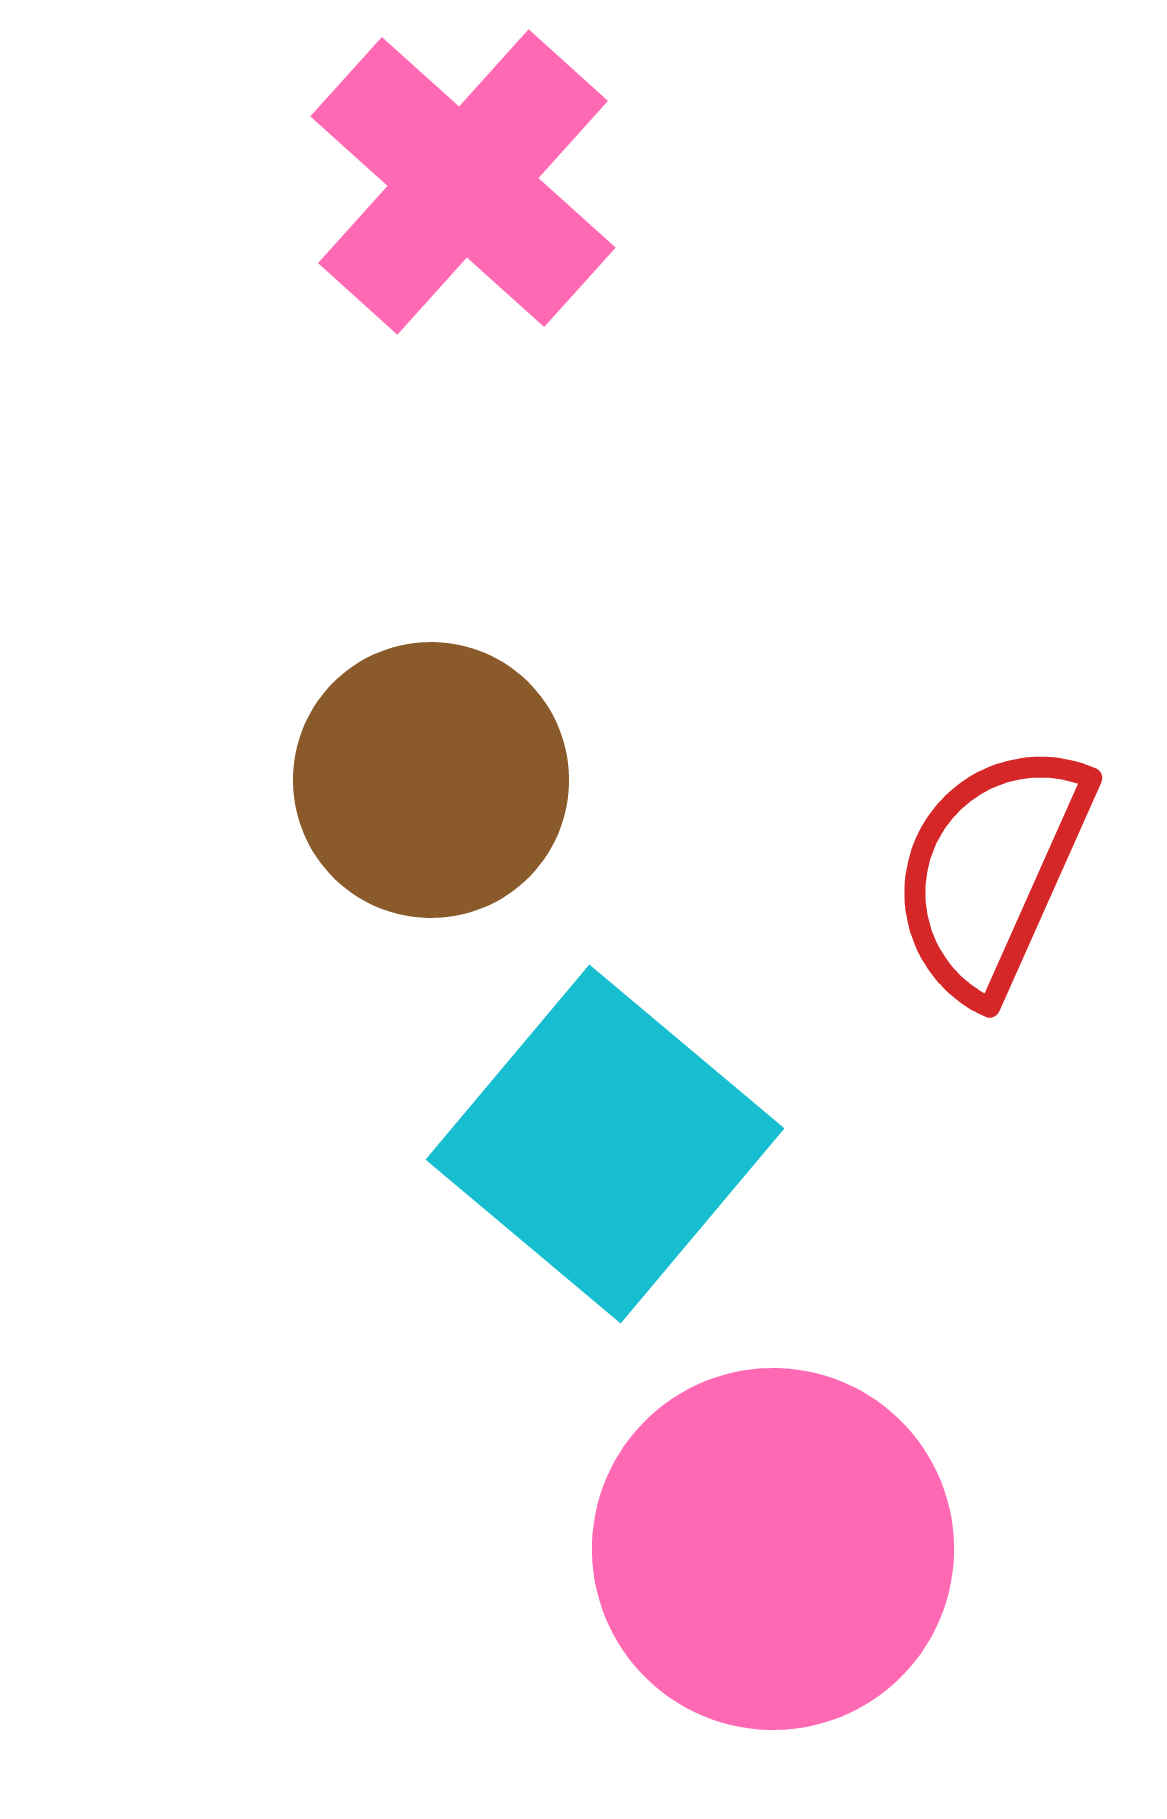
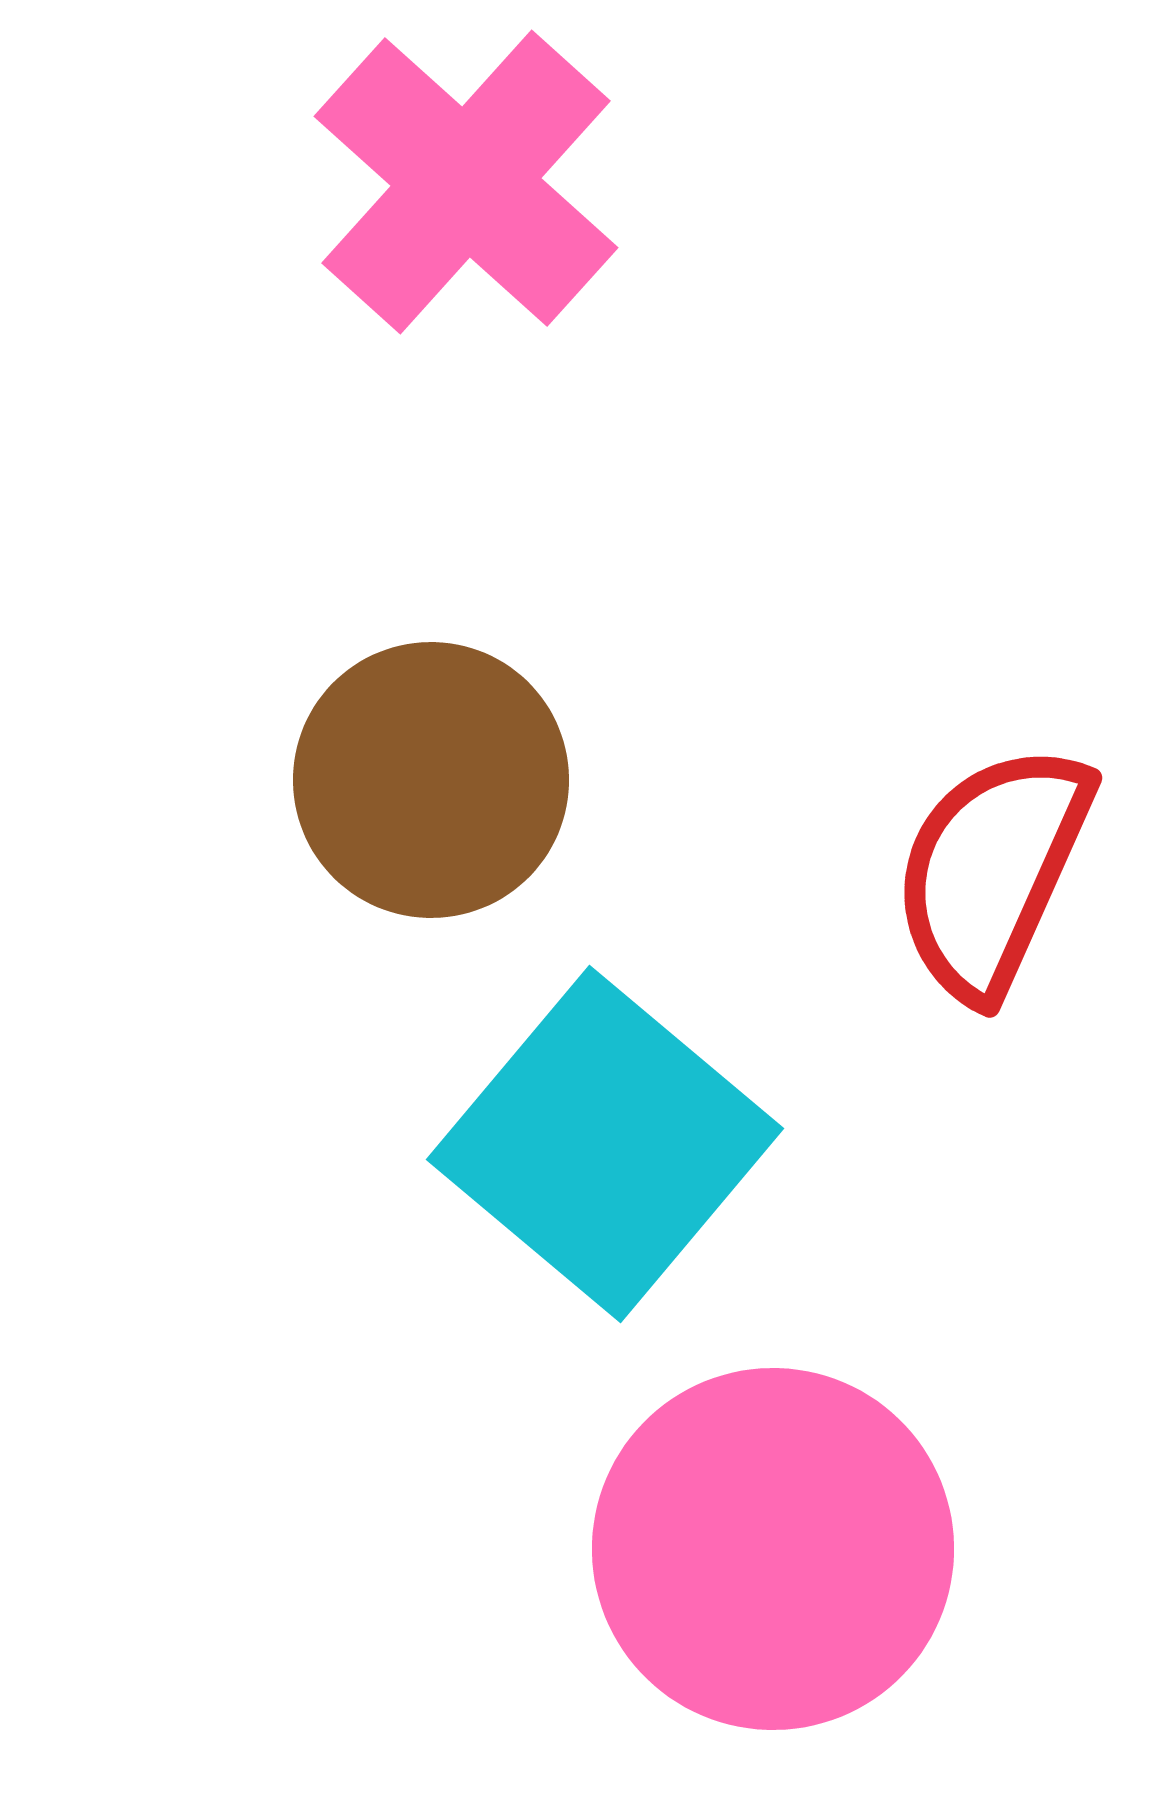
pink cross: moved 3 px right
